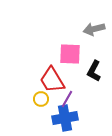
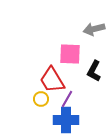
blue cross: moved 1 px right, 2 px down; rotated 10 degrees clockwise
